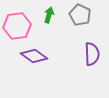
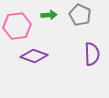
green arrow: rotated 70 degrees clockwise
purple diamond: rotated 16 degrees counterclockwise
